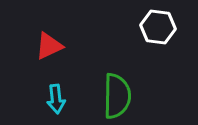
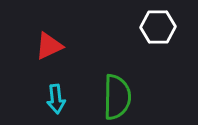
white hexagon: rotated 8 degrees counterclockwise
green semicircle: moved 1 px down
